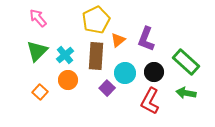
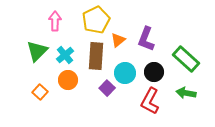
pink arrow: moved 17 px right, 3 px down; rotated 42 degrees clockwise
green rectangle: moved 3 px up
